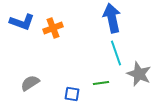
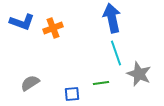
blue square: rotated 14 degrees counterclockwise
